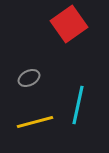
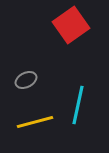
red square: moved 2 px right, 1 px down
gray ellipse: moved 3 px left, 2 px down
